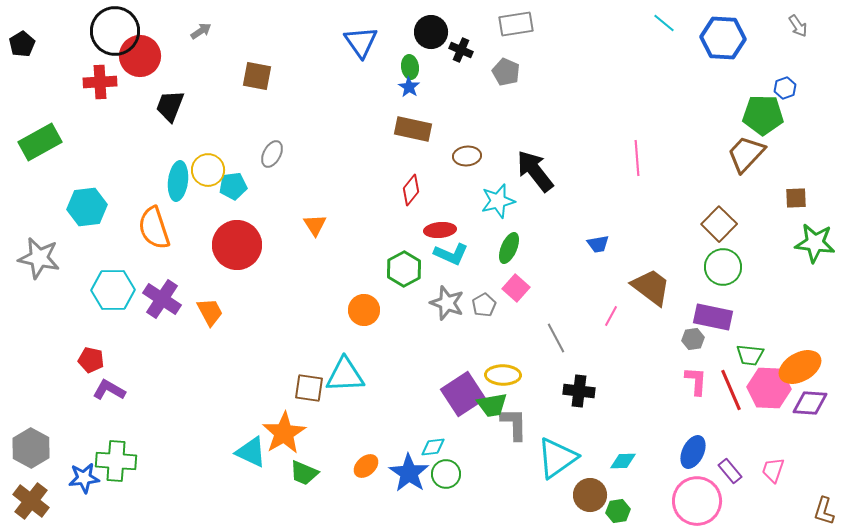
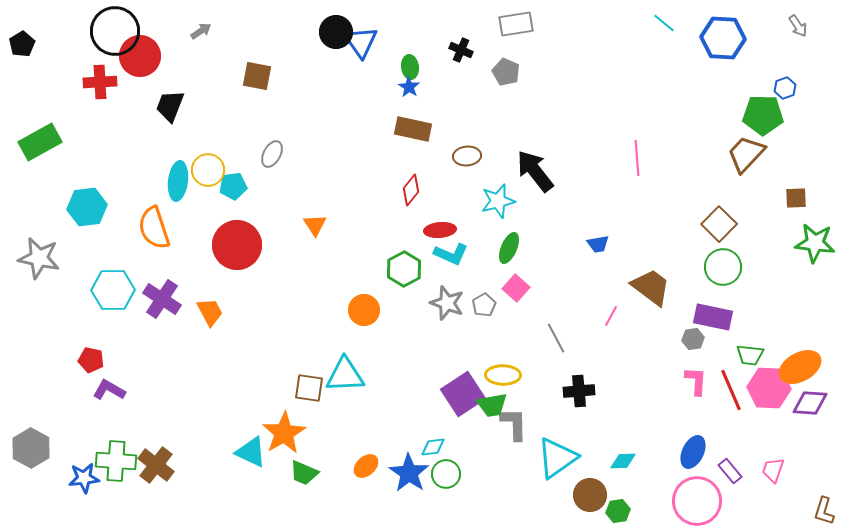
black circle at (431, 32): moved 95 px left
black cross at (579, 391): rotated 12 degrees counterclockwise
brown cross at (31, 501): moved 125 px right, 36 px up
